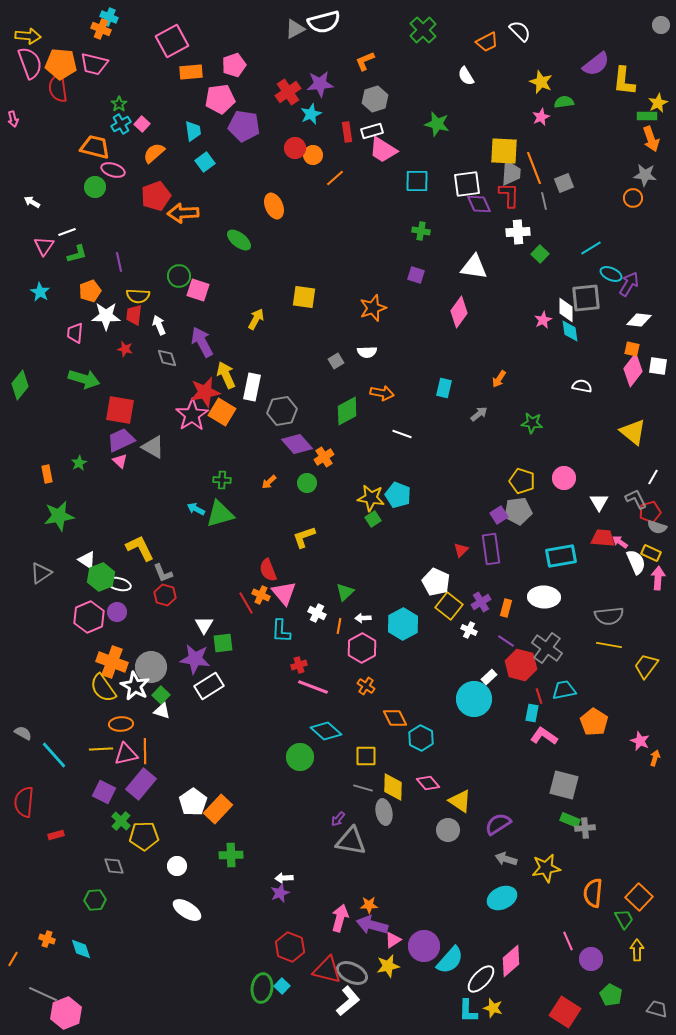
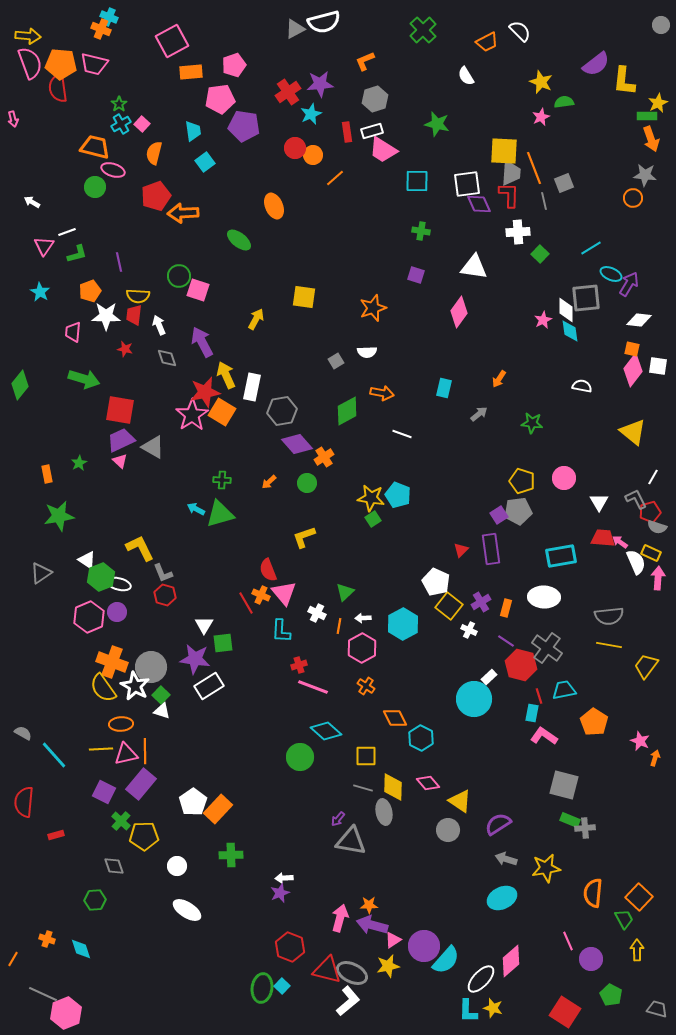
orange semicircle at (154, 153): rotated 35 degrees counterclockwise
pink trapezoid at (75, 333): moved 2 px left, 1 px up
cyan semicircle at (450, 960): moved 4 px left
